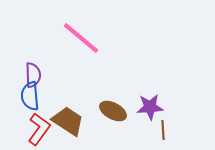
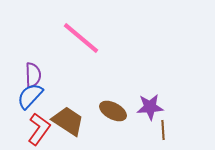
blue semicircle: rotated 48 degrees clockwise
